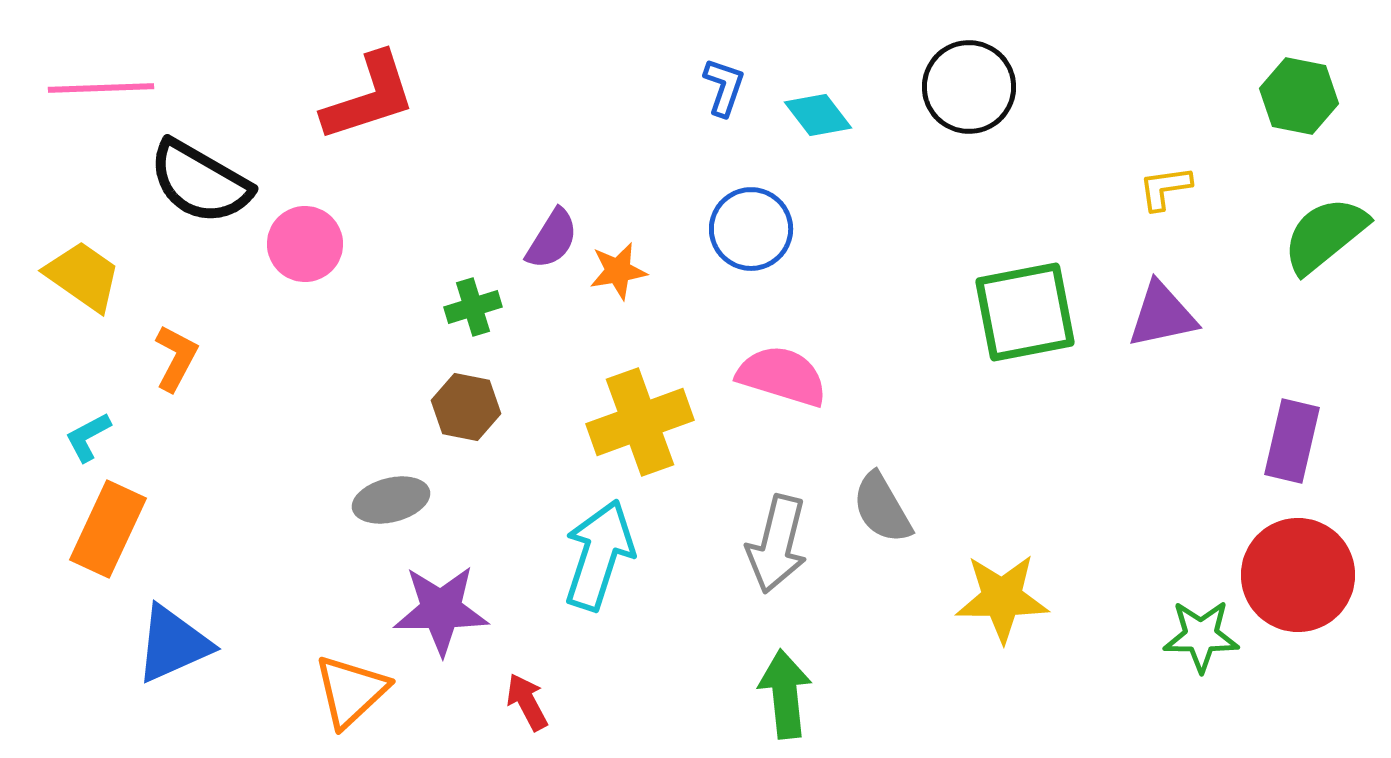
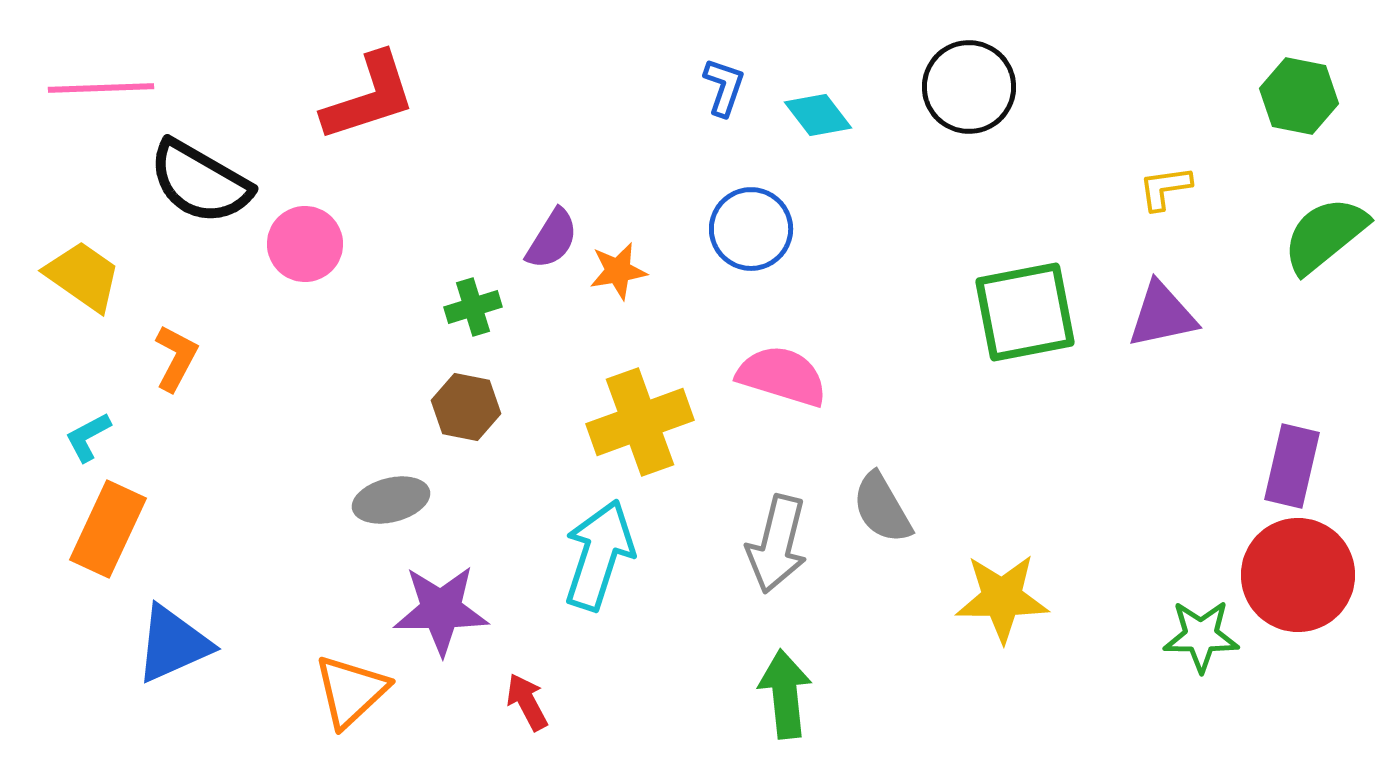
purple rectangle: moved 25 px down
